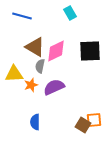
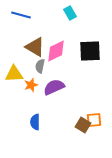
blue line: moved 1 px left, 1 px up
